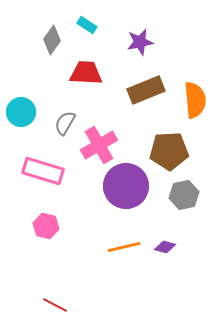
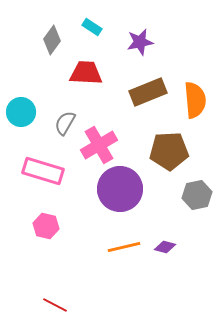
cyan rectangle: moved 5 px right, 2 px down
brown rectangle: moved 2 px right, 2 px down
purple circle: moved 6 px left, 3 px down
gray hexagon: moved 13 px right
